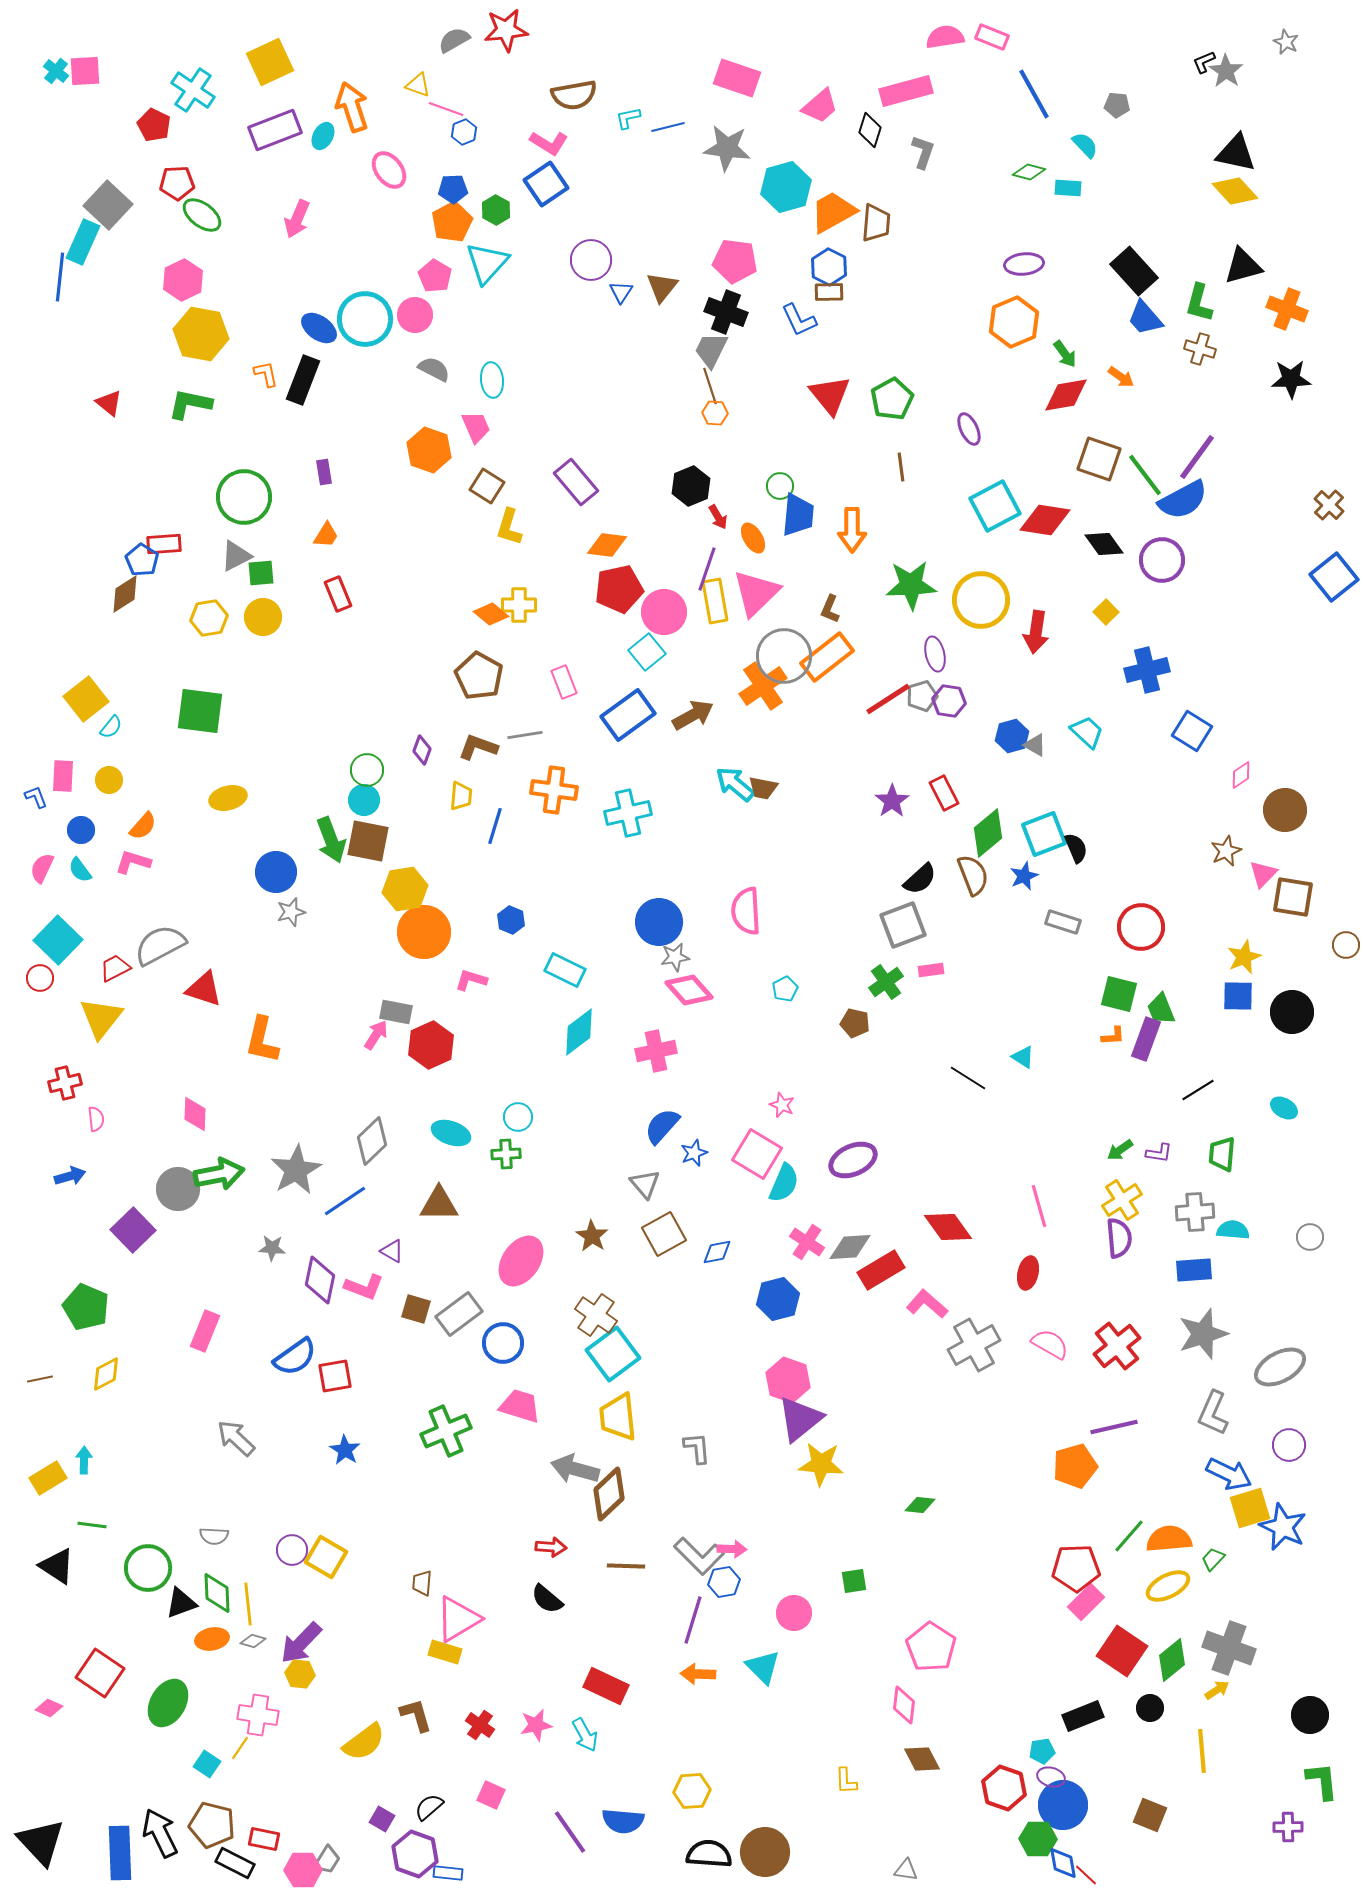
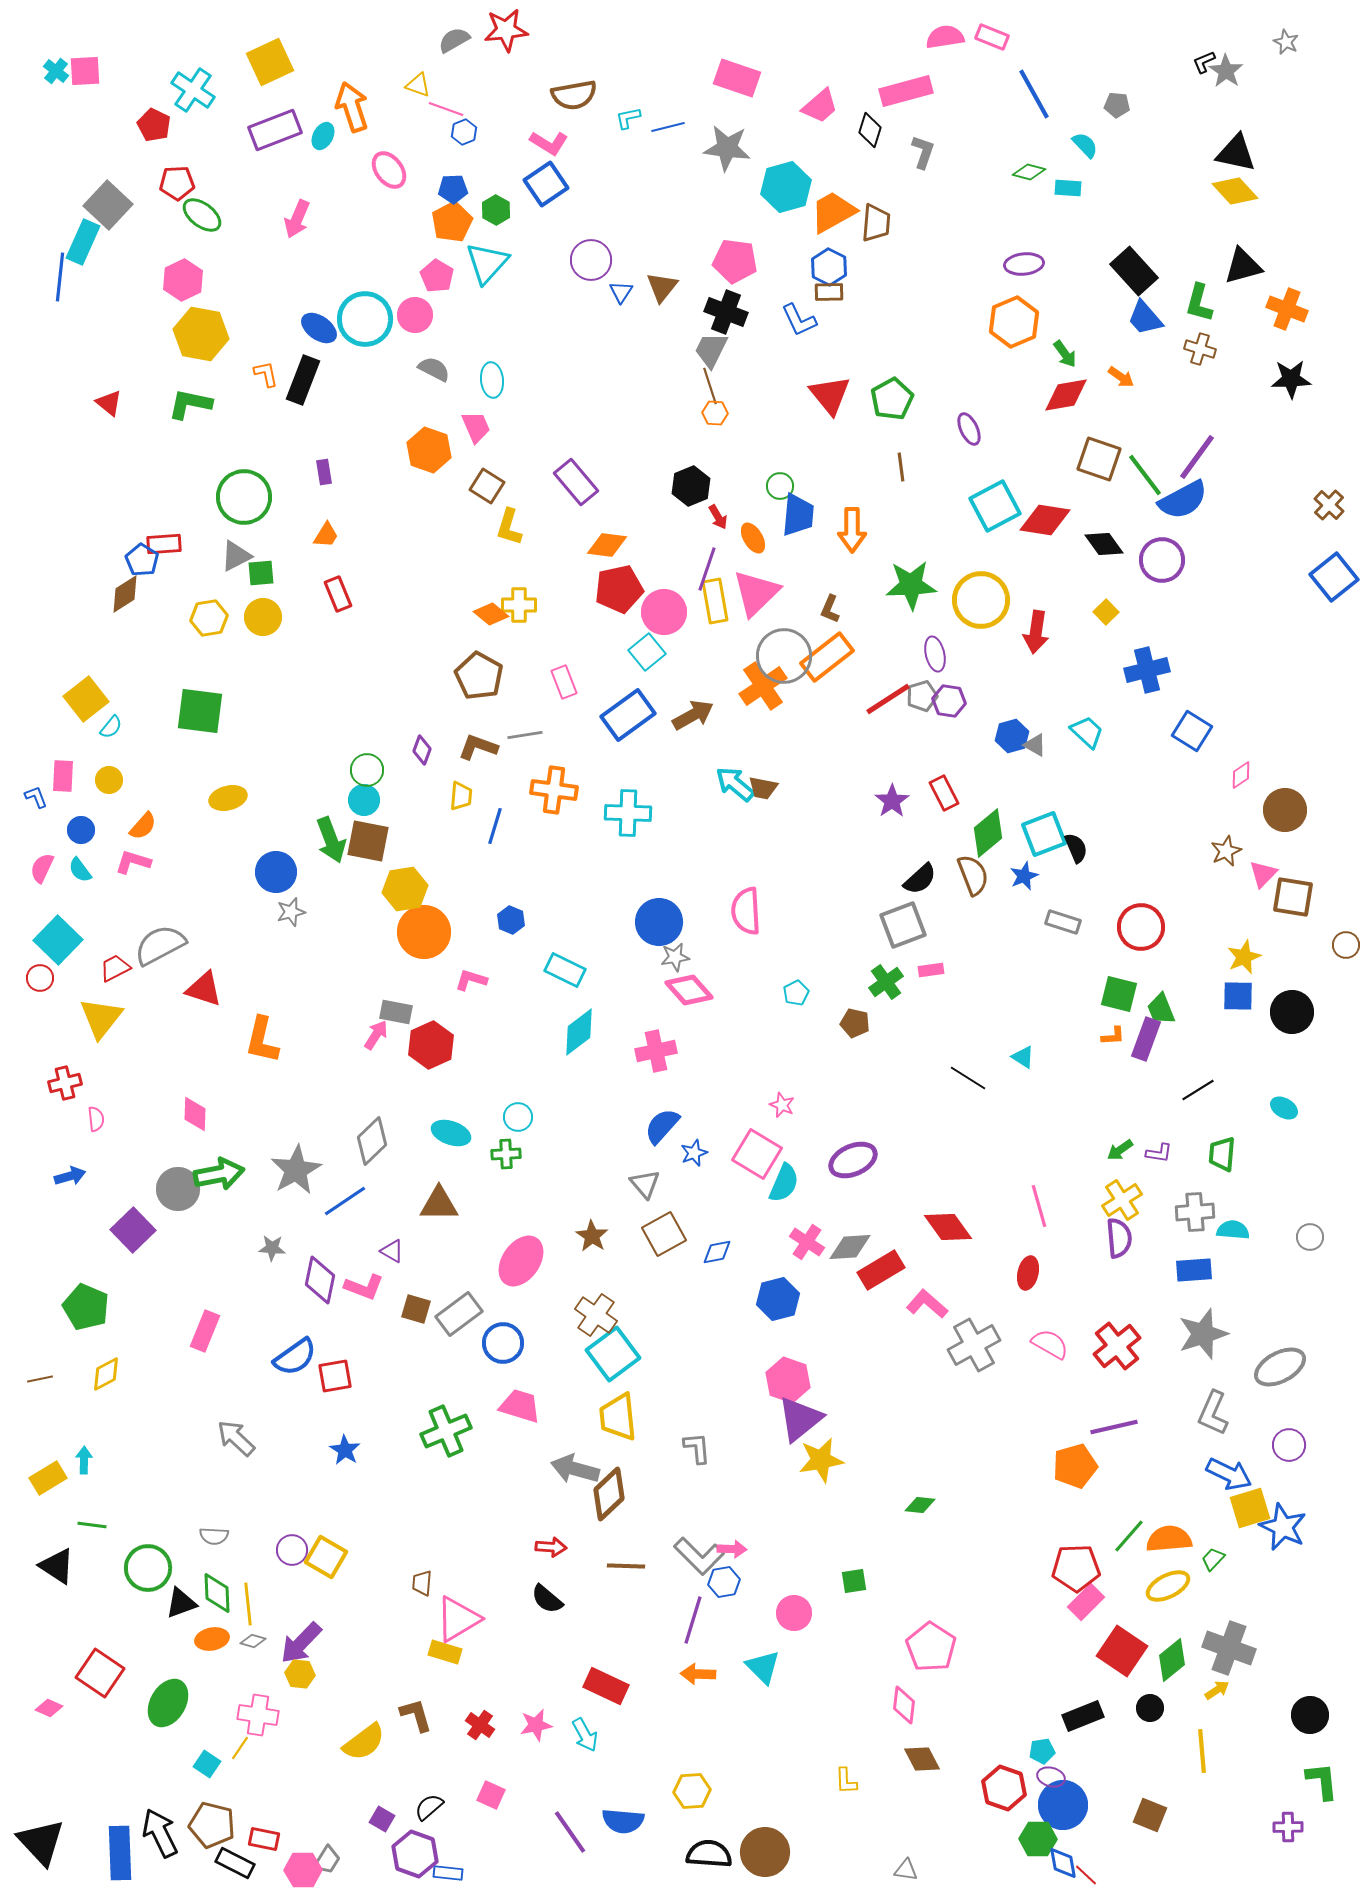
pink pentagon at (435, 276): moved 2 px right
cyan cross at (628, 813): rotated 15 degrees clockwise
cyan pentagon at (785, 989): moved 11 px right, 4 px down
yellow star at (821, 1464): moved 4 px up; rotated 15 degrees counterclockwise
